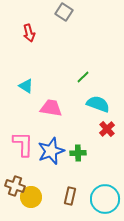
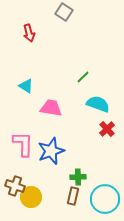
green cross: moved 24 px down
brown rectangle: moved 3 px right
